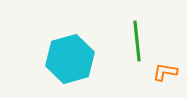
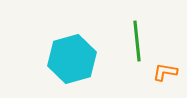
cyan hexagon: moved 2 px right
